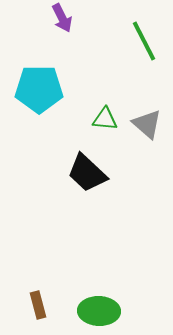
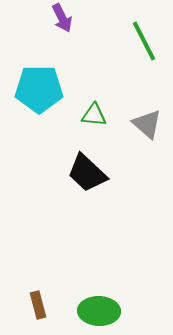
green triangle: moved 11 px left, 4 px up
